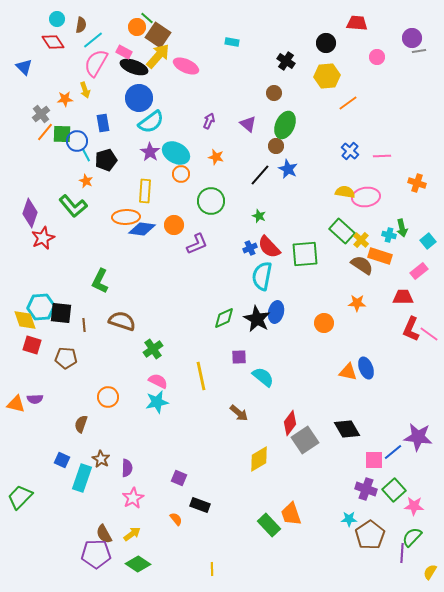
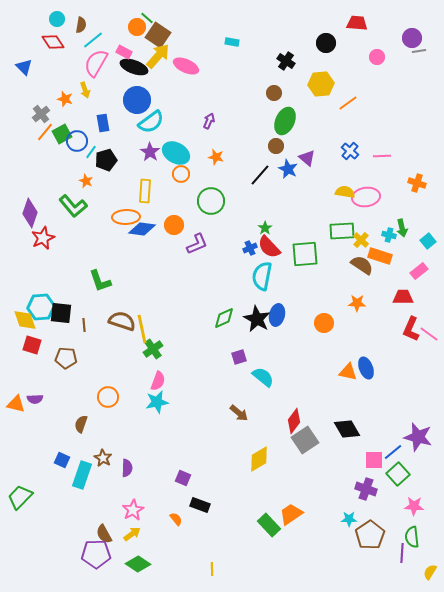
yellow hexagon at (327, 76): moved 6 px left, 8 px down
blue circle at (139, 98): moved 2 px left, 2 px down
orange star at (65, 99): rotated 21 degrees clockwise
purple triangle at (248, 124): moved 59 px right, 34 px down
green ellipse at (285, 125): moved 4 px up
green square at (62, 134): rotated 30 degrees counterclockwise
cyan line at (86, 155): moved 5 px right, 3 px up; rotated 64 degrees clockwise
green star at (259, 216): moved 6 px right, 12 px down; rotated 16 degrees clockwise
green rectangle at (342, 231): rotated 45 degrees counterclockwise
green L-shape at (100, 281): rotated 45 degrees counterclockwise
blue ellipse at (276, 312): moved 1 px right, 3 px down
purple square at (239, 357): rotated 14 degrees counterclockwise
yellow line at (201, 376): moved 59 px left, 47 px up
pink semicircle at (158, 381): rotated 84 degrees clockwise
red diamond at (290, 423): moved 4 px right, 2 px up
purple star at (418, 437): rotated 8 degrees clockwise
brown star at (101, 459): moved 2 px right, 1 px up
cyan rectangle at (82, 478): moved 3 px up
purple square at (179, 478): moved 4 px right
green square at (394, 490): moved 4 px right, 16 px up
pink star at (133, 498): moved 12 px down
orange trapezoid at (291, 514): rotated 75 degrees clockwise
green semicircle at (412, 537): rotated 50 degrees counterclockwise
